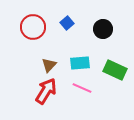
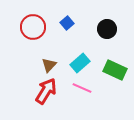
black circle: moved 4 px right
cyan rectangle: rotated 36 degrees counterclockwise
